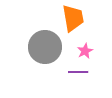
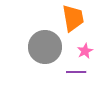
purple line: moved 2 px left
